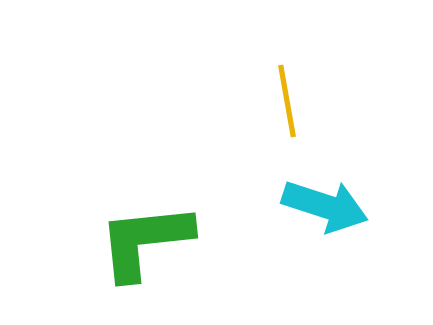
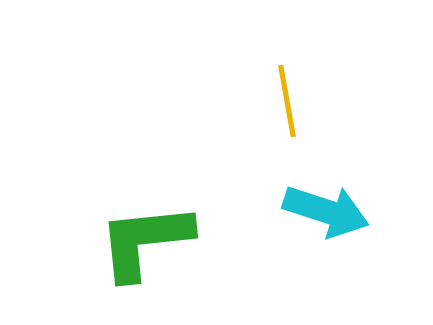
cyan arrow: moved 1 px right, 5 px down
